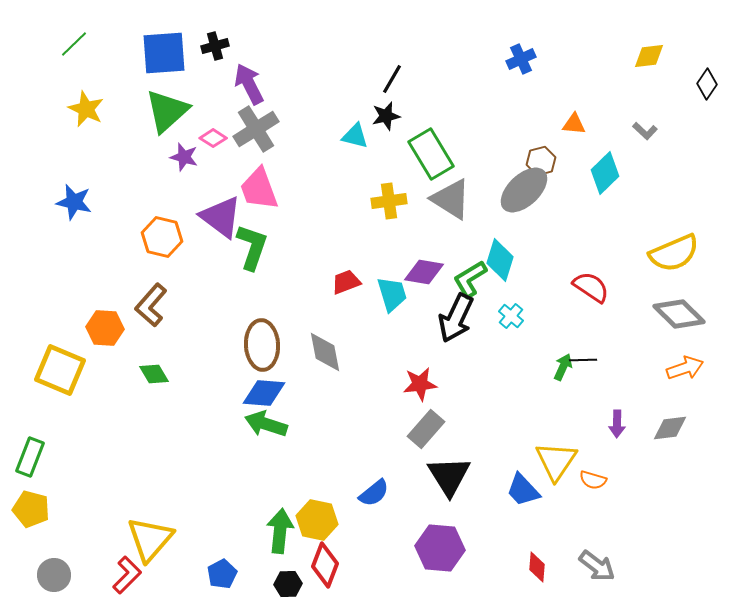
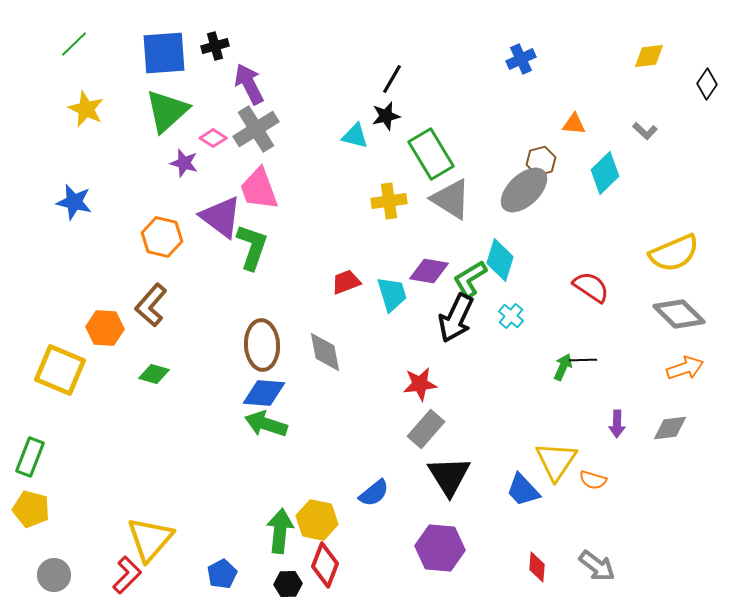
purple star at (184, 157): moved 6 px down
purple diamond at (424, 272): moved 5 px right, 1 px up
green diamond at (154, 374): rotated 44 degrees counterclockwise
